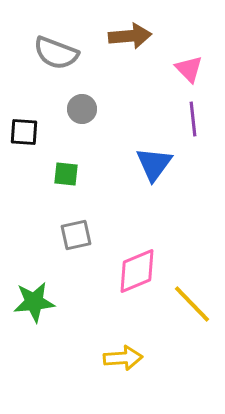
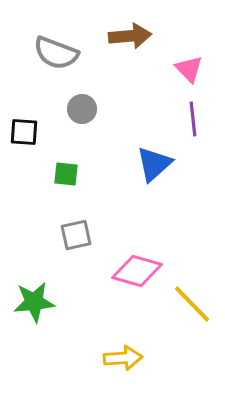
blue triangle: rotated 12 degrees clockwise
pink diamond: rotated 39 degrees clockwise
